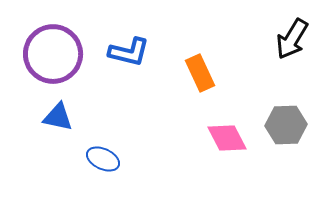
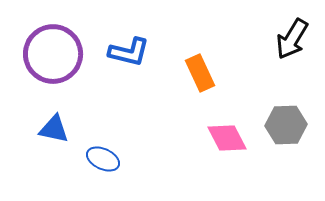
blue triangle: moved 4 px left, 12 px down
